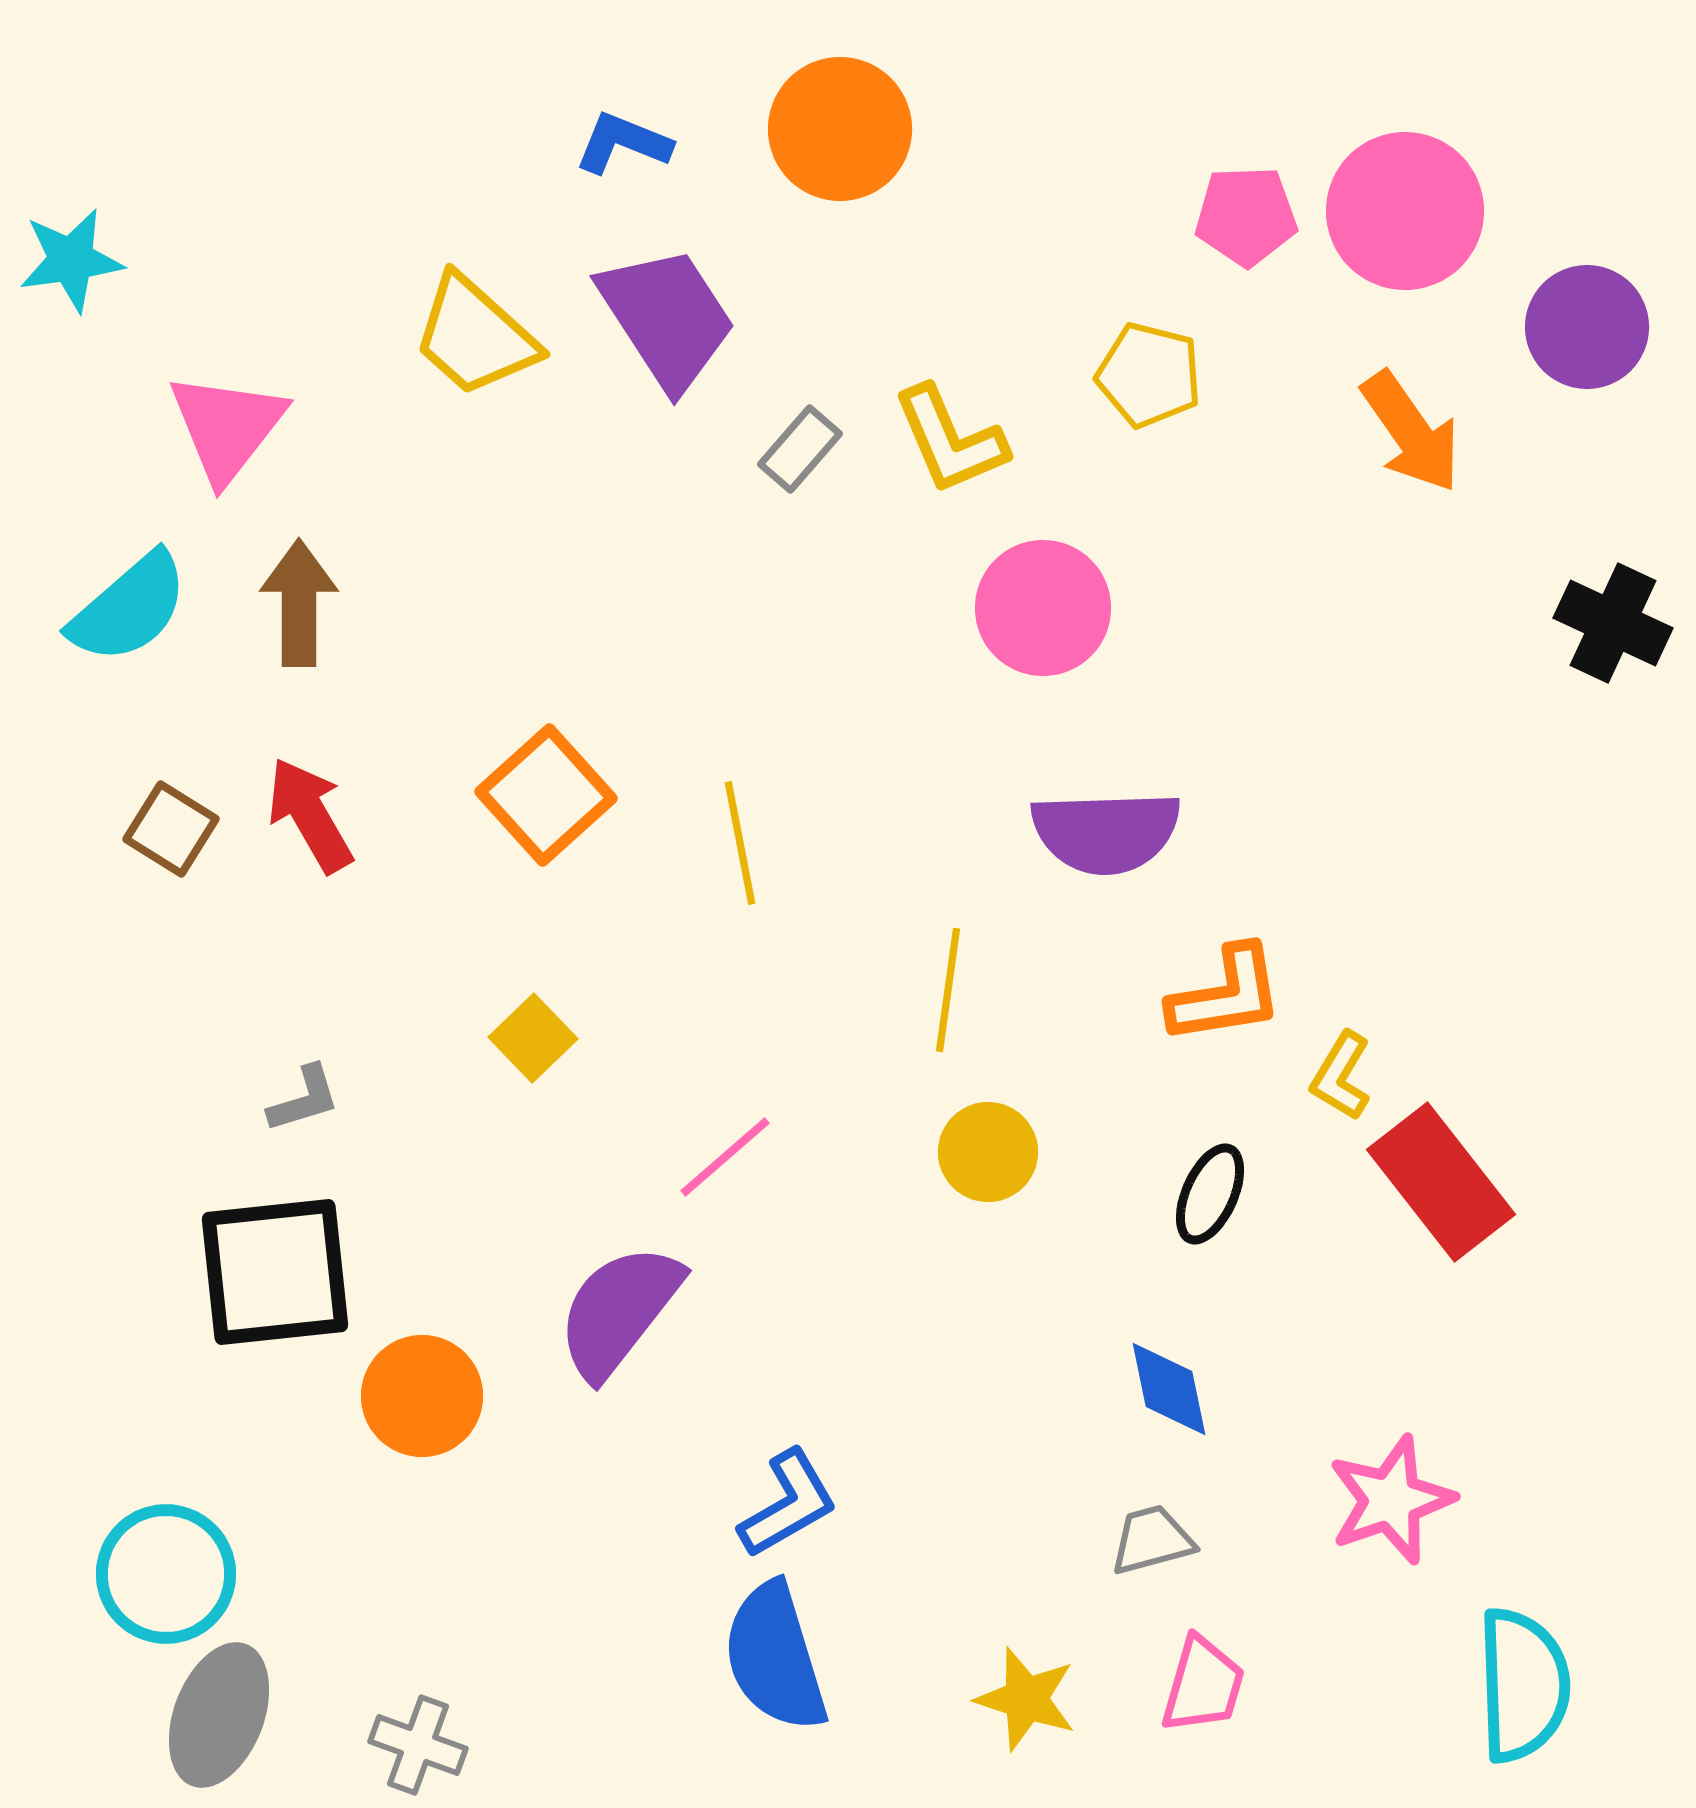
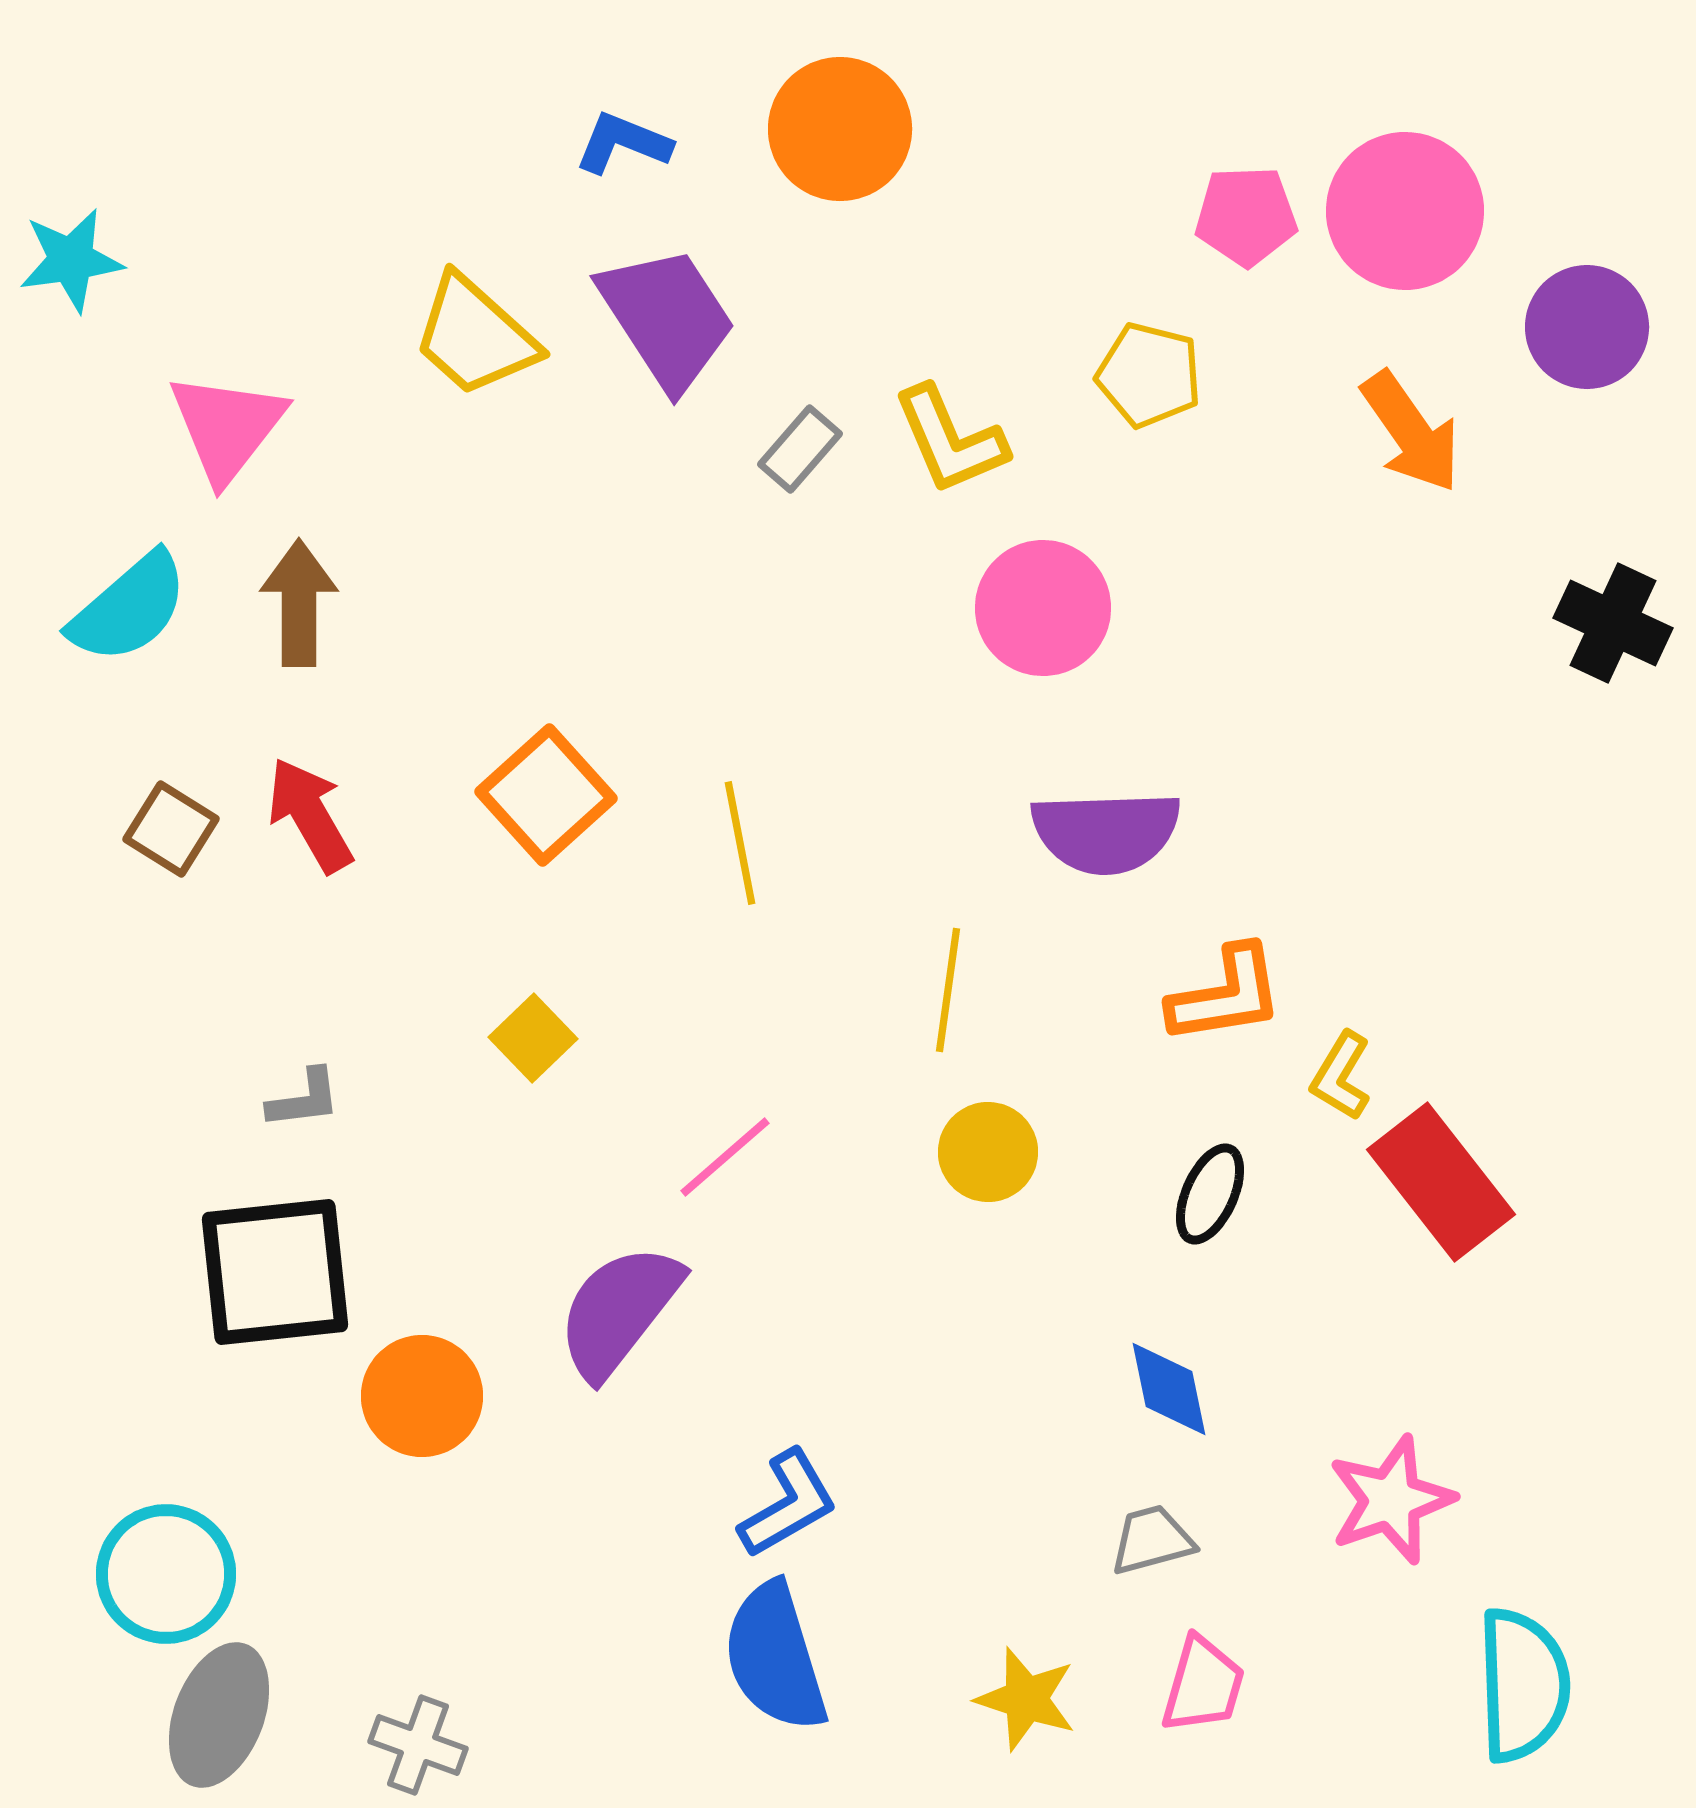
gray L-shape at (304, 1099): rotated 10 degrees clockwise
